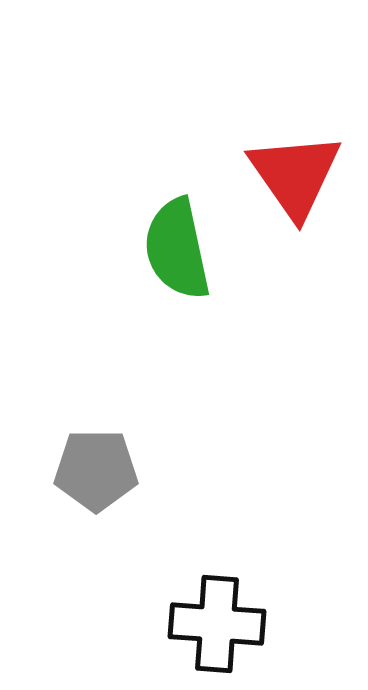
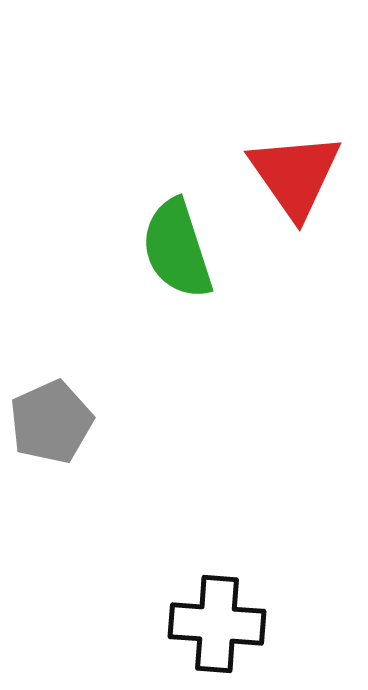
green semicircle: rotated 6 degrees counterclockwise
gray pentagon: moved 45 px left, 48 px up; rotated 24 degrees counterclockwise
